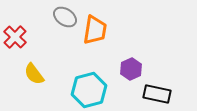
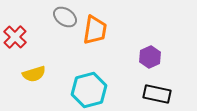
purple hexagon: moved 19 px right, 12 px up
yellow semicircle: rotated 70 degrees counterclockwise
